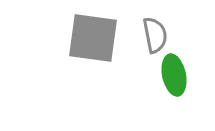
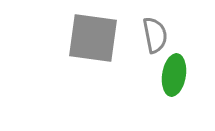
green ellipse: rotated 21 degrees clockwise
